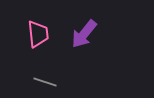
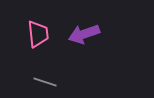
purple arrow: rotated 32 degrees clockwise
